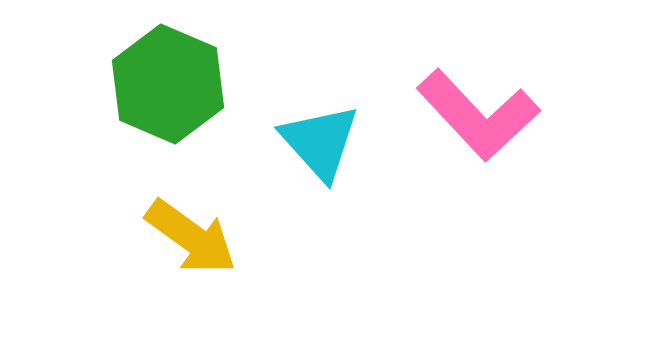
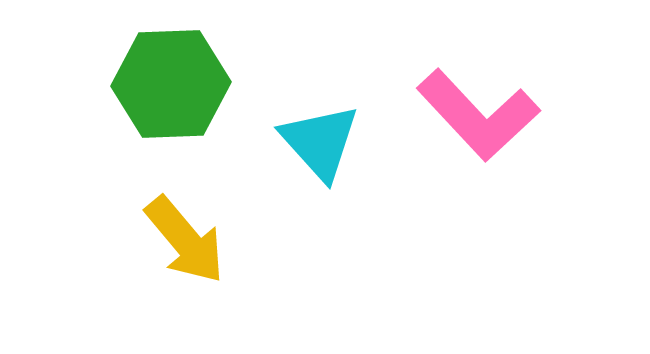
green hexagon: moved 3 px right; rotated 25 degrees counterclockwise
yellow arrow: moved 6 px left, 3 px down; rotated 14 degrees clockwise
